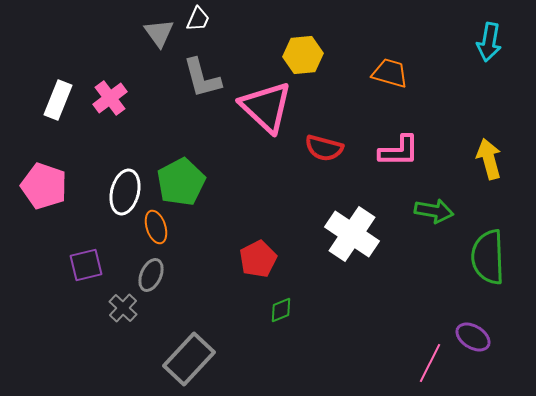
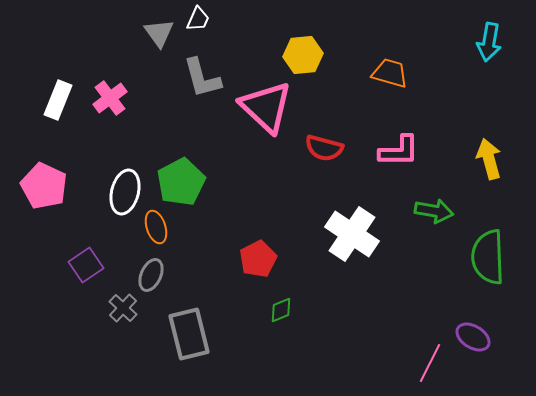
pink pentagon: rotated 6 degrees clockwise
purple square: rotated 20 degrees counterclockwise
gray rectangle: moved 25 px up; rotated 57 degrees counterclockwise
